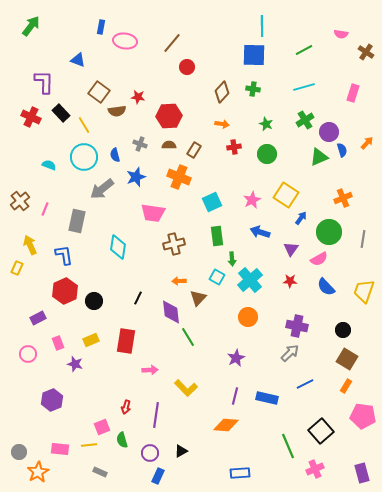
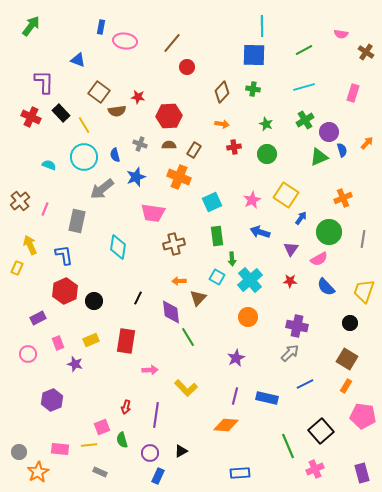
black circle at (343, 330): moved 7 px right, 7 px up
